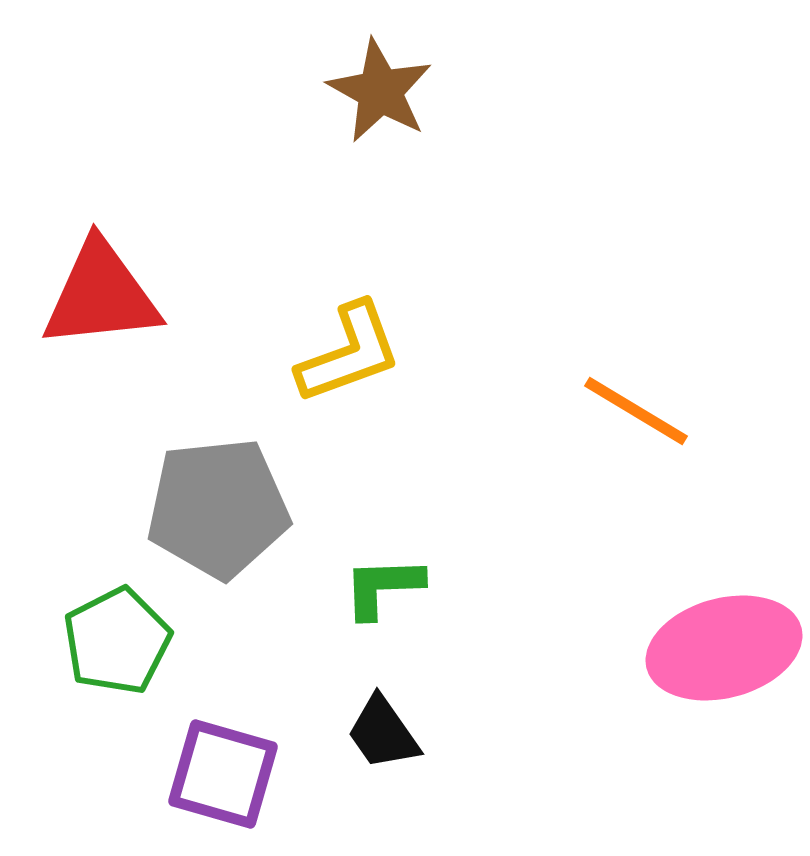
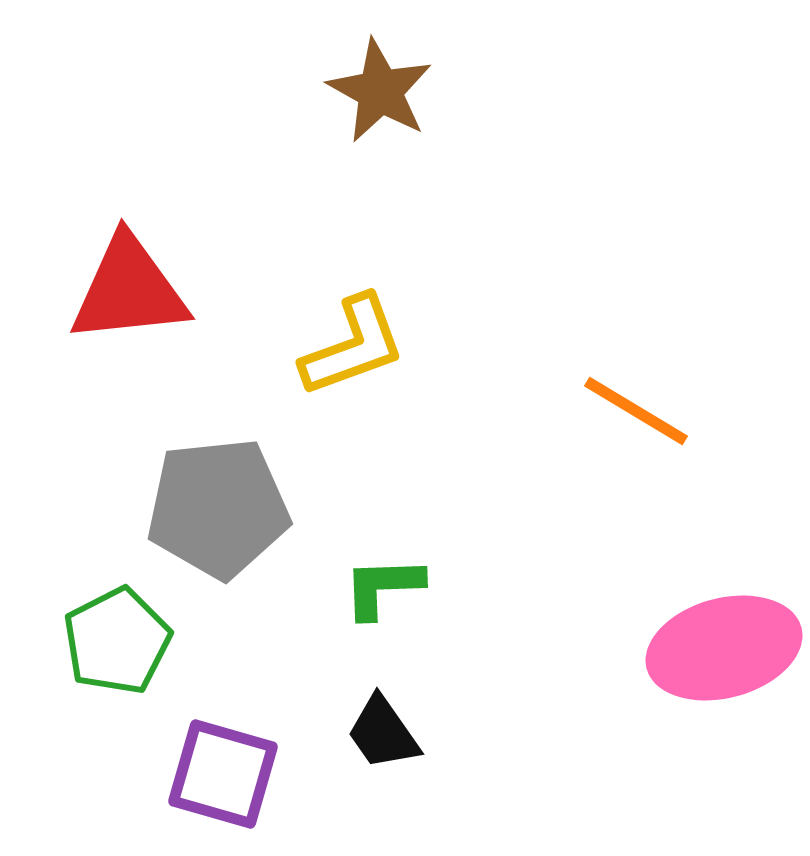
red triangle: moved 28 px right, 5 px up
yellow L-shape: moved 4 px right, 7 px up
